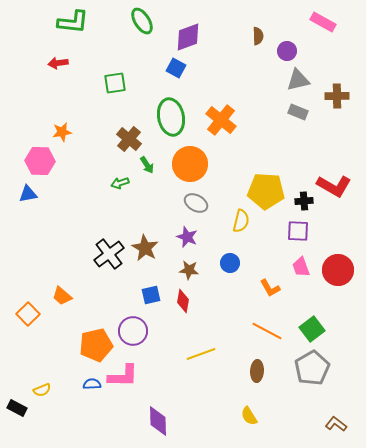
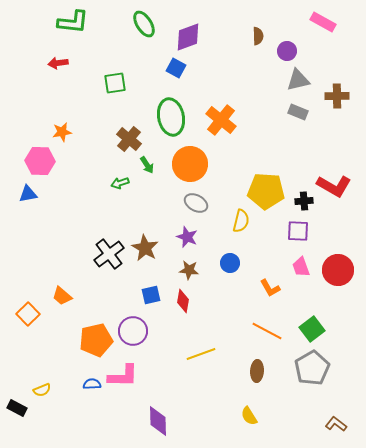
green ellipse at (142, 21): moved 2 px right, 3 px down
orange pentagon at (96, 345): moved 5 px up
